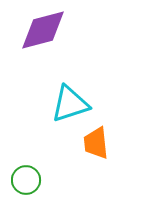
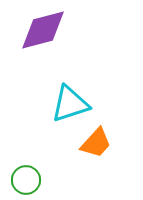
orange trapezoid: rotated 132 degrees counterclockwise
